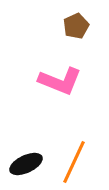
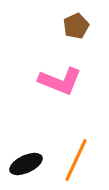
orange line: moved 2 px right, 2 px up
